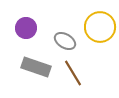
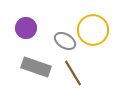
yellow circle: moved 7 px left, 3 px down
